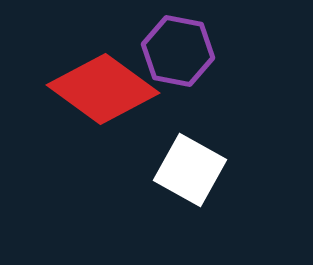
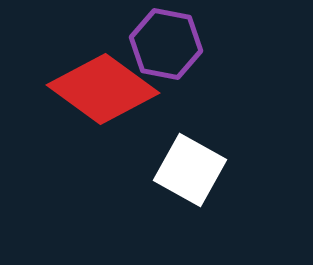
purple hexagon: moved 12 px left, 7 px up
